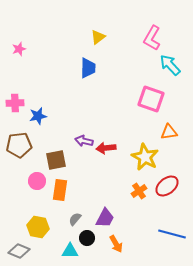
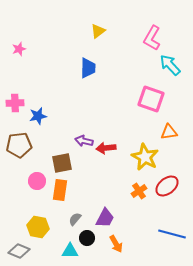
yellow triangle: moved 6 px up
brown square: moved 6 px right, 3 px down
